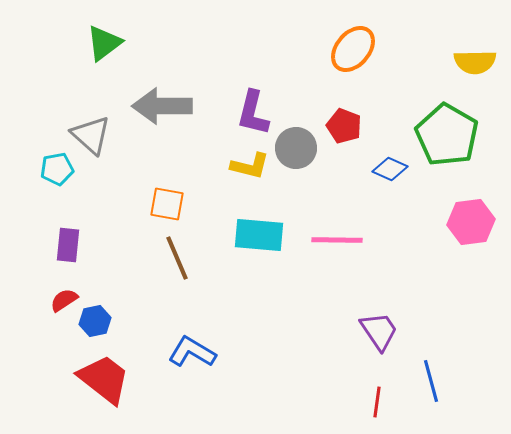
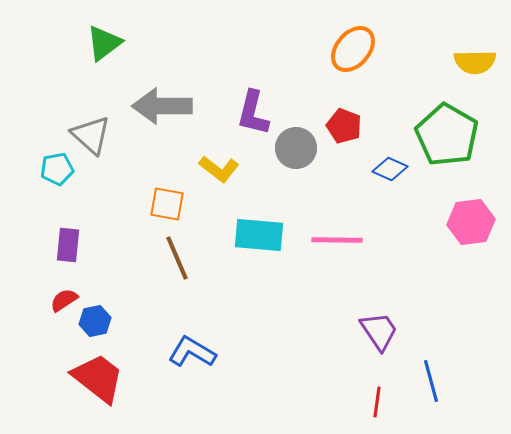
yellow L-shape: moved 31 px left, 3 px down; rotated 24 degrees clockwise
red trapezoid: moved 6 px left, 1 px up
